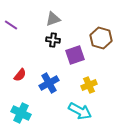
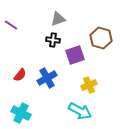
gray triangle: moved 5 px right
blue cross: moved 2 px left, 5 px up
